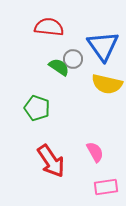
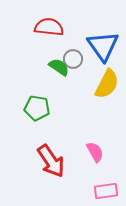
yellow semicircle: rotated 76 degrees counterclockwise
green pentagon: rotated 10 degrees counterclockwise
pink rectangle: moved 4 px down
